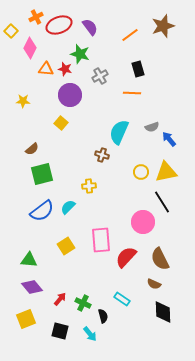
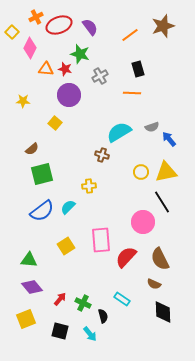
yellow square at (11, 31): moved 1 px right, 1 px down
purple circle at (70, 95): moved 1 px left
yellow square at (61, 123): moved 6 px left
cyan semicircle at (119, 132): rotated 35 degrees clockwise
